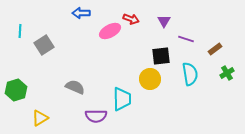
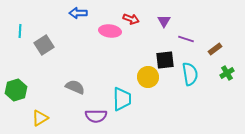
blue arrow: moved 3 px left
pink ellipse: rotated 35 degrees clockwise
black square: moved 4 px right, 4 px down
yellow circle: moved 2 px left, 2 px up
